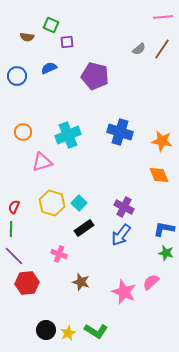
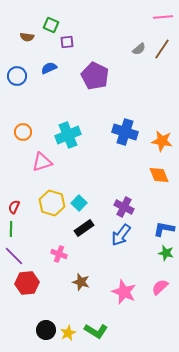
purple pentagon: rotated 12 degrees clockwise
blue cross: moved 5 px right
pink semicircle: moved 9 px right, 5 px down
